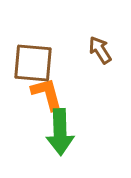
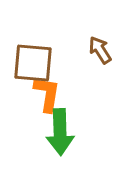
orange L-shape: rotated 24 degrees clockwise
